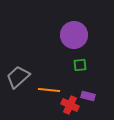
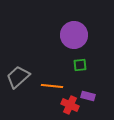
orange line: moved 3 px right, 4 px up
